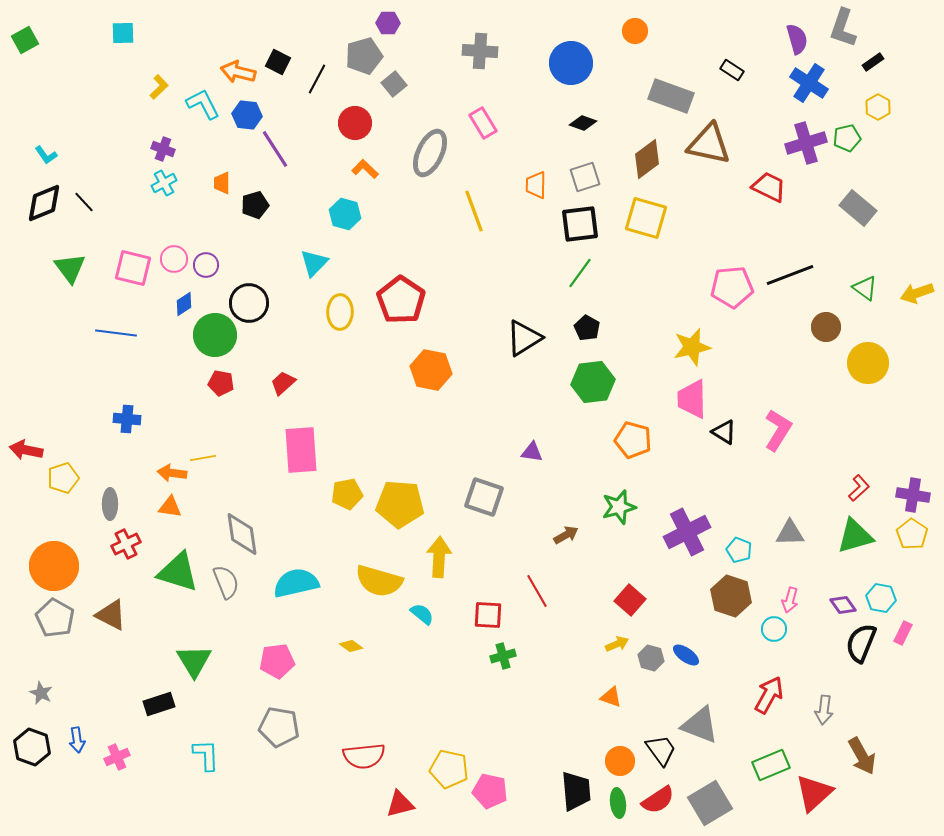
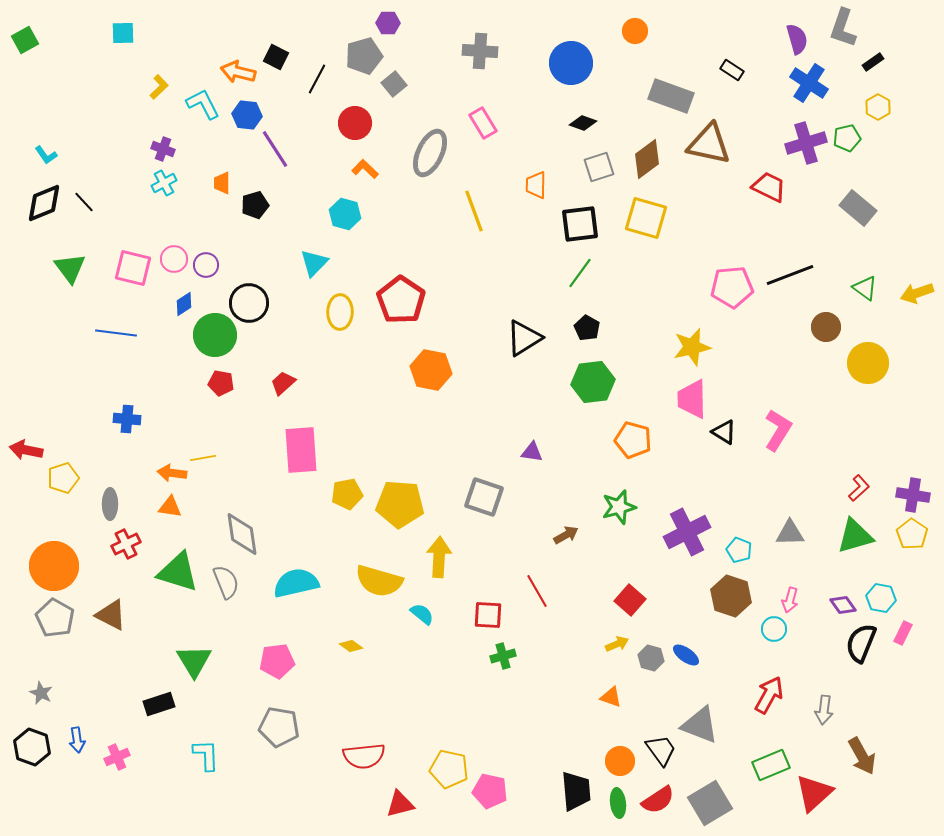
black square at (278, 62): moved 2 px left, 5 px up
gray square at (585, 177): moved 14 px right, 10 px up
